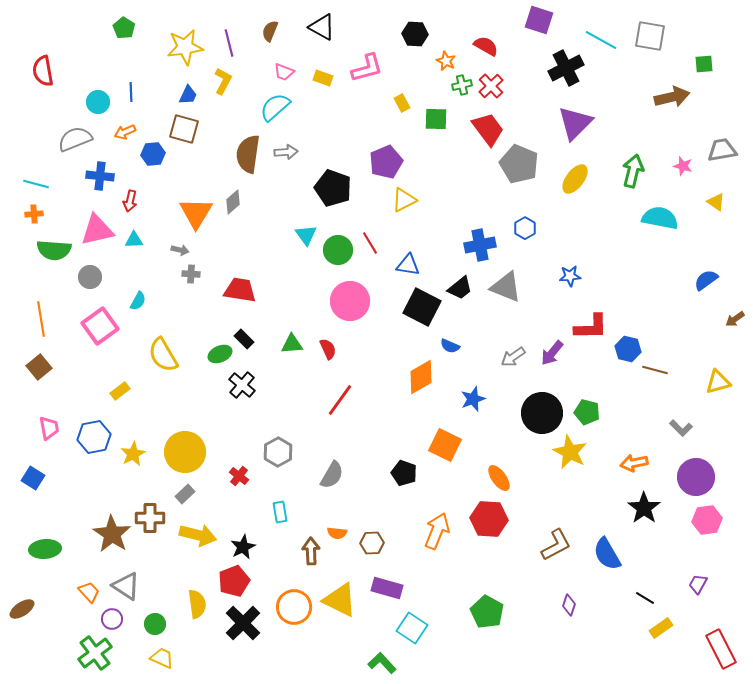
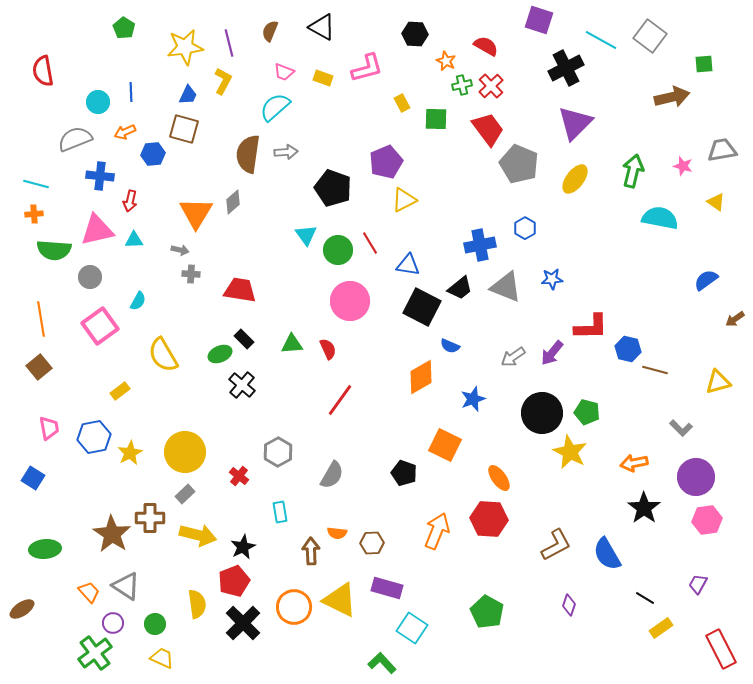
gray square at (650, 36): rotated 28 degrees clockwise
blue star at (570, 276): moved 18 px left, 3 px down
yellow star at (133, 454): moved 3 px left, 1 px up
purple circle at (112, 619): moved 1 px right, 4 px down
